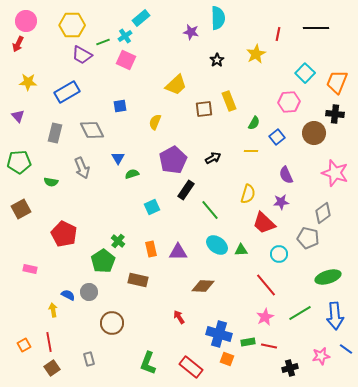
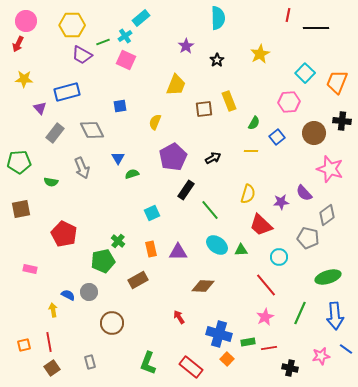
purple star at (191, 32): moved 5 px left, 14 px down; rotated 28 degrees clockwise
red line at (278, 34): moved 10 px right, 19 px up
yellow star at (256, 54): moved 4 px right
yellow star at (28, 82): moved 4 px left, 3 px up
yellow trapezoid at (176, 85): rotated 25 degrees counterclockwise
blue rectangle at (67, 92): rotated 15 degrees clockwise
black cross at (335, 114): moved 7 px right, 7 px down
purple triangle at (18, 116): moved 22 px right, 8 px up
gray rectangle at (55, 133): rotated 24 degrees clockwise
purple pentagon at (173, 160): moved 3 px up
pink star at (335, 173): moved 5 px left, 4 px up
purple semicircle at (286, 175): moved 18 px right, 18 px down; rotated 18 degrees counterclockwise
cyan square at (152, 207): moved 6 px down
brown square at (21, 209): rotated 18 degrees clockwise
gray diamond at (323, 213): moved 4 px right, 2 px down
red trapezoid at (264, 223): moved 3 px left, 2 px down
cyan circle at (279, 254): moved 3 px down
green pentagon at (103, 261): rotated 20 degrees clockwise
brown rectangle at (138, 280): rotated 42 degrees counterclockwise
green line at (300, 313): rotated 35 degrees counterclockwise
orange square at (24, 345): rotated 16 degrees clockwise
red line at (269, 346): moved 2 px down; rotated 21 degrees counterclockwise
gray rectangle at (89, 359): moved 1 px right, 3 px down
orange square at (227, 359): rotated 24 degrees clockwise
black cross at (290, 368): rotated 28 degrees clockwise
